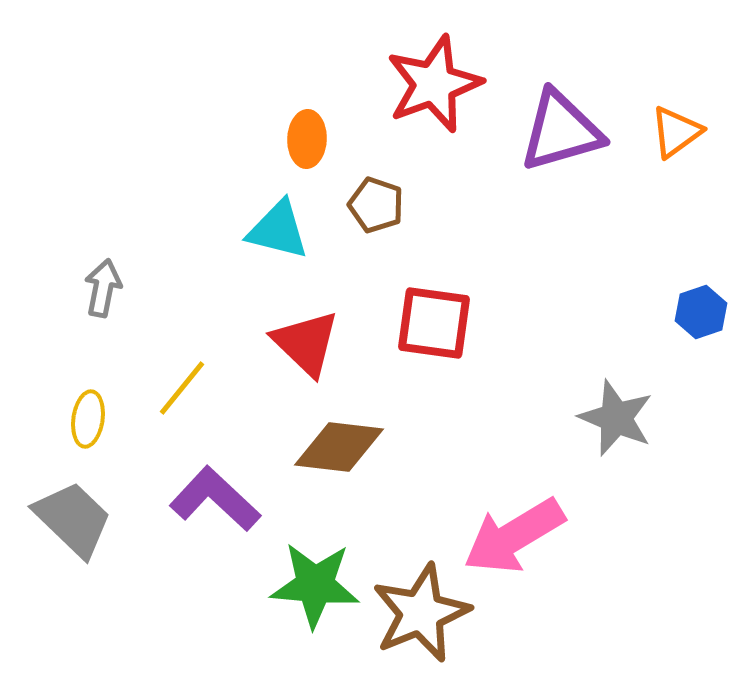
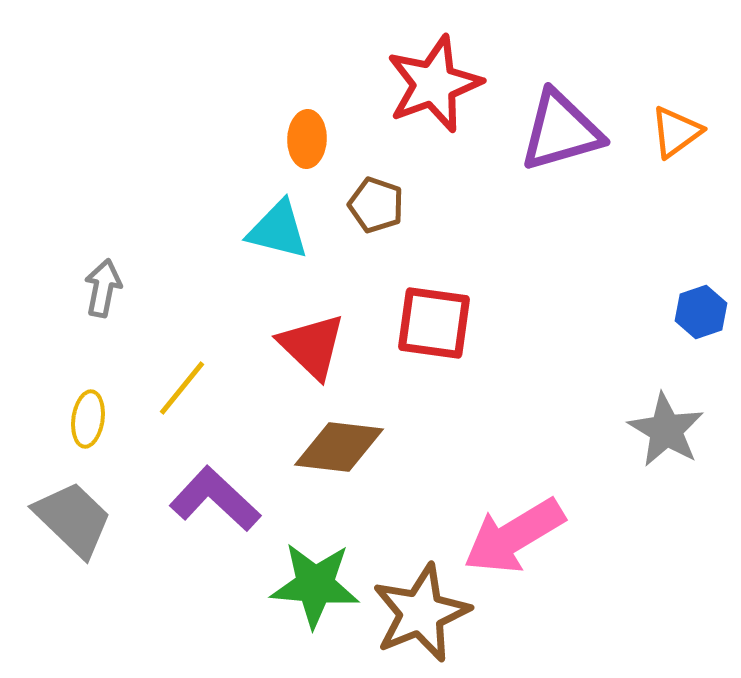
red triangle: moved 6 px right, 3 px down
gray star: moved 50 px right, 12 px down; rotated 8 degrees clockwise
